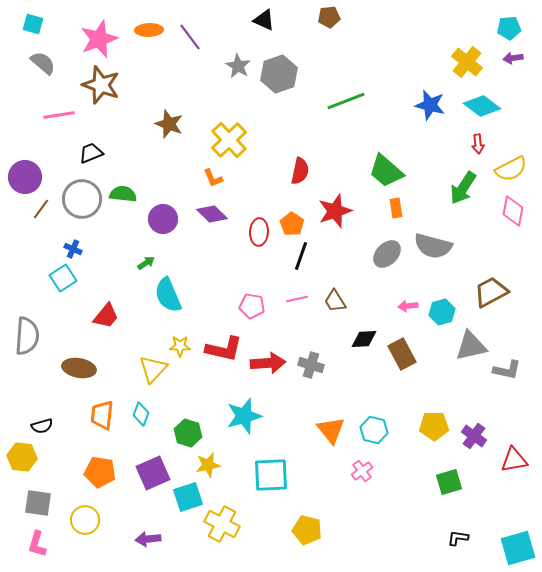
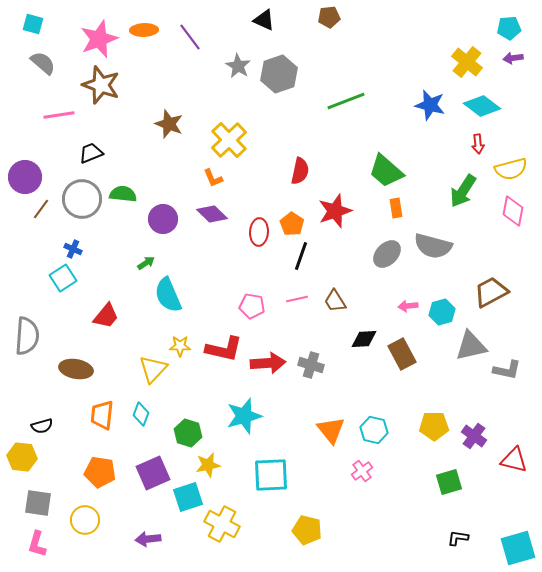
orange ellipse at (149, 30): moved 5 px left
yellow semicircle at (511, 169): rotated 12 degrees clockwise
green arrow at (463, 188): moved 3 px down
brown ellipse at (79, 368): moved 3 px left, 1 px down
red triangle at (514, 460): rotated 24 degrees clockwise
